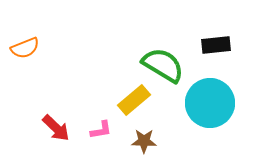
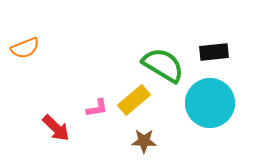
black rectangle: moved 2 px left, 7 px down
pink L-shape: moved 4 px left, 22 px up
